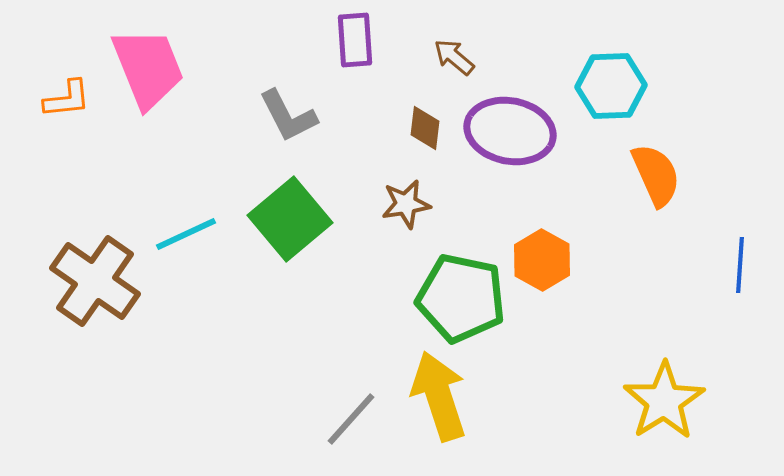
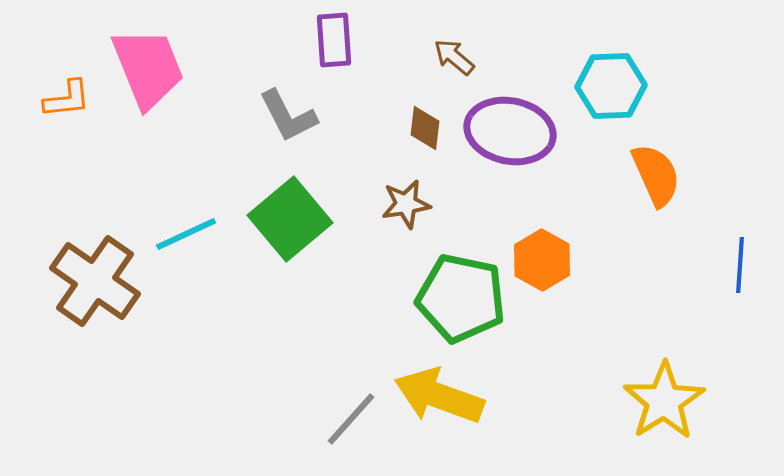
purple rectangle: moved 21 px left
yellow arrow: rotated 52 degrees counterclockwise
